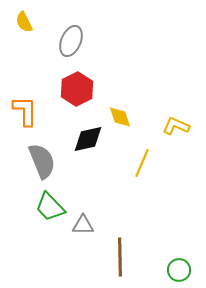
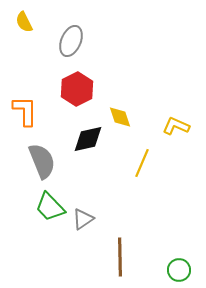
gray triangle: moved 6 px up; rotated 35 degrees counterclockwise
